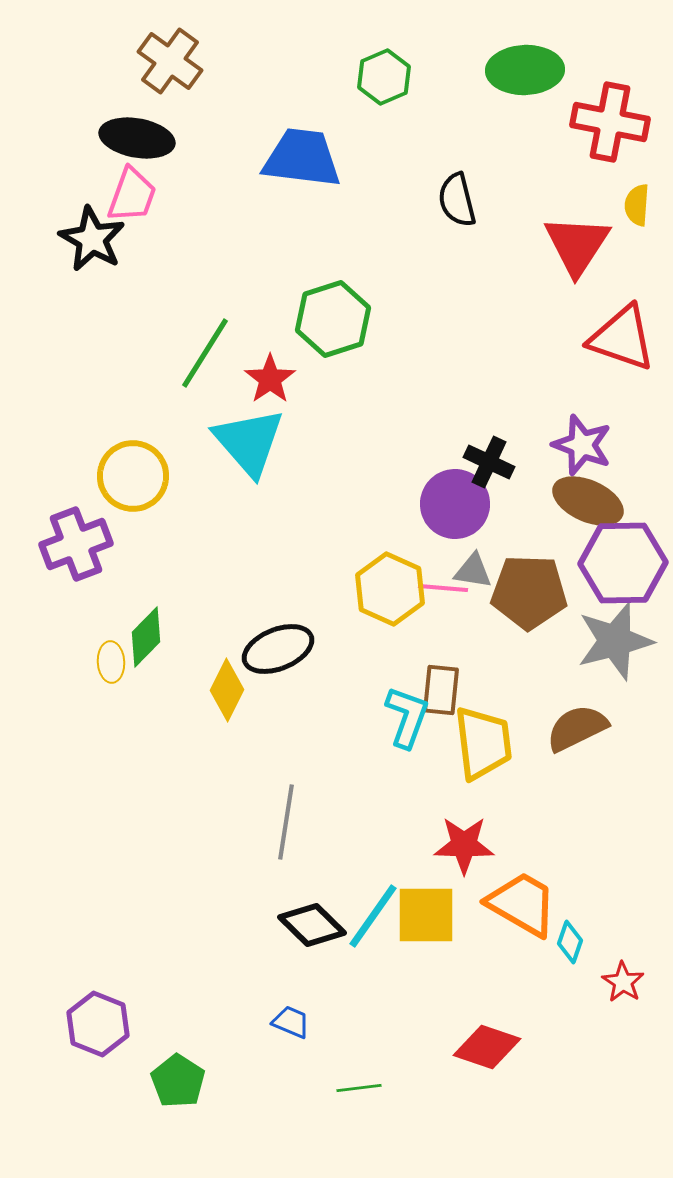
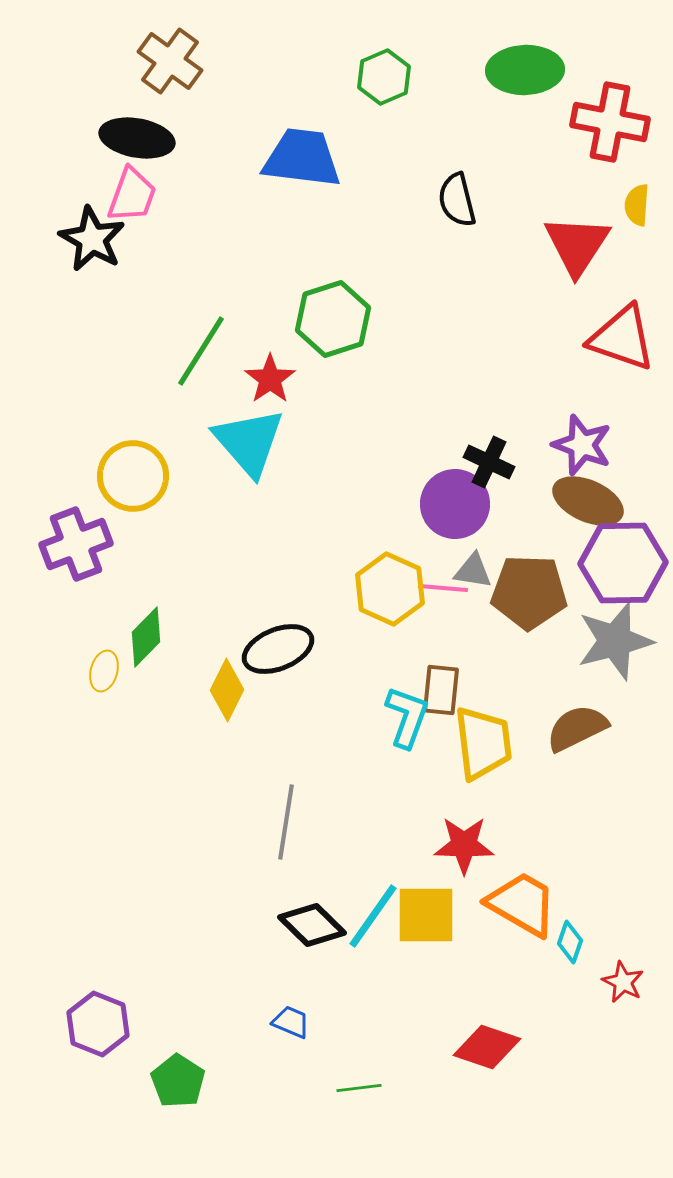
green line at (205, 353): moved 4 px left, 2 px up
yellow ellipse at (111, 662): moved 7 px left, 9 px down; rotated 18 degrees clockwise
red star at (623, 982): rotated 6 degrees counterclockwise
